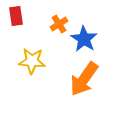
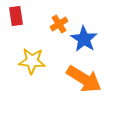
orange arrow: rotated 93 degrees counterclockwise
